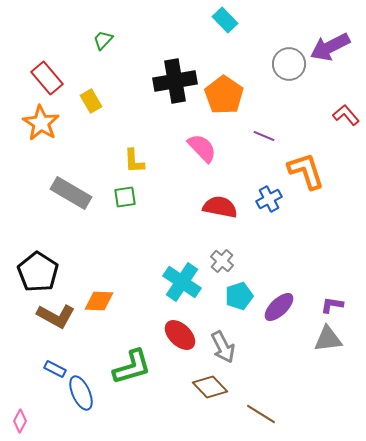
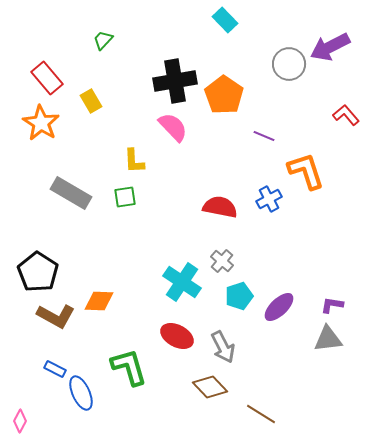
pink semicircle: moved 29 px left, 21 px up
red ellipse: moved 3 px left, 1 px down; rotated 16 degrees counterclockwise
green L-shape: moved 3 px left; rotated 90 degrees counterclockwise
